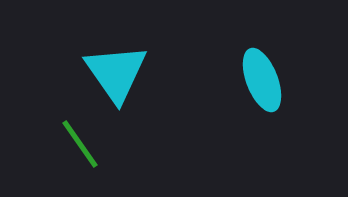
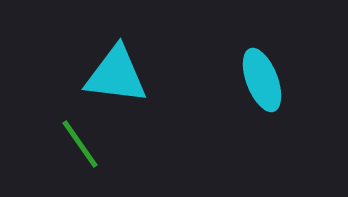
cyan triangle: moved 2 px down; rotated 48 degrees counterclockwise
